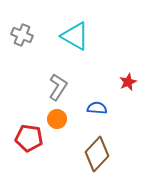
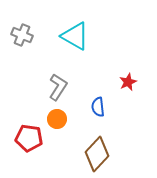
blue semicircle: moved 1 px right, 1 px up; rotated 102 degrees counterclockwise
